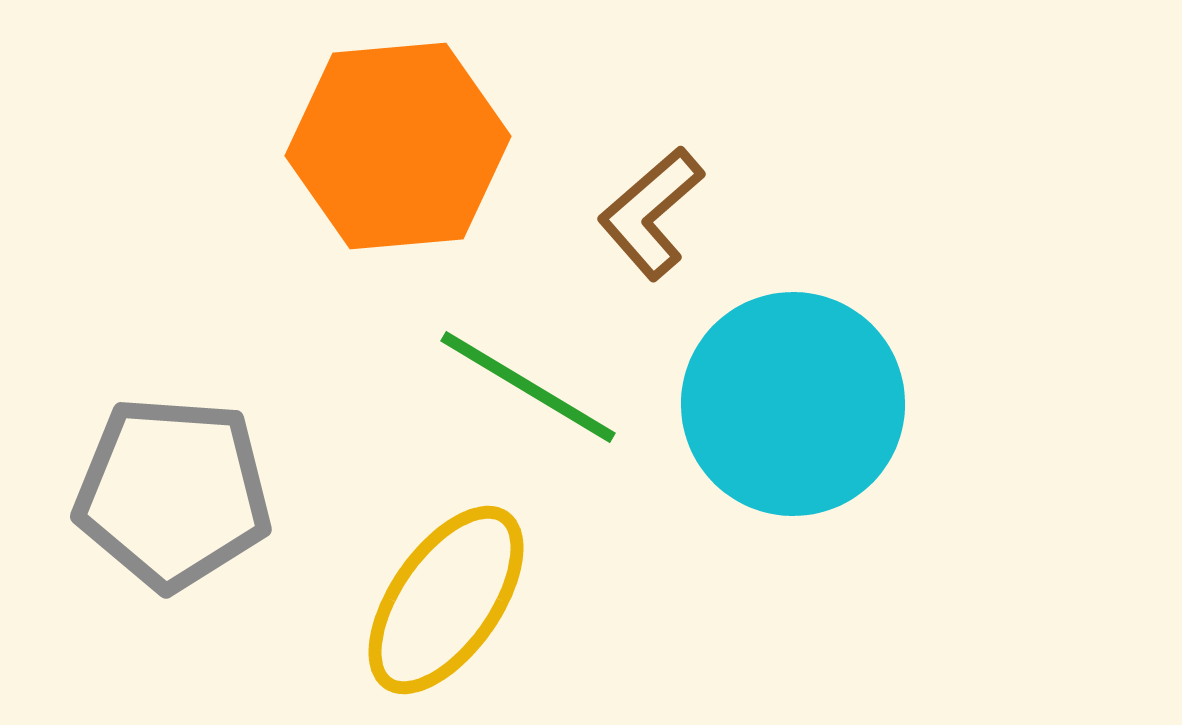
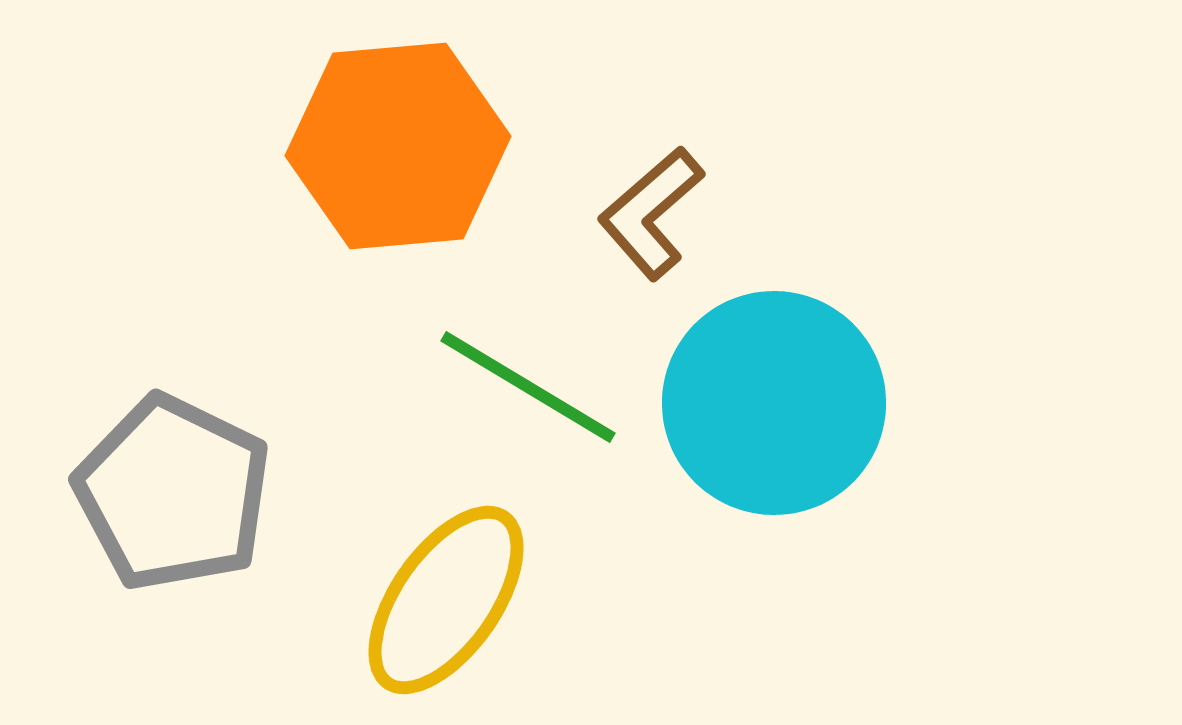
cyan circle: moved 19 px left, 1 px up
gray pentagon: rotated 22 degrees clockwise
